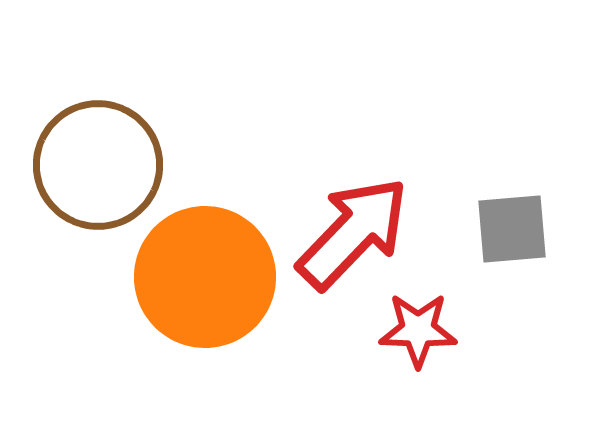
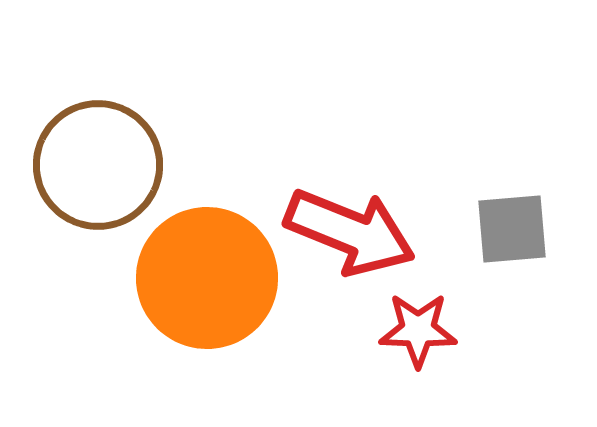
red arrow: moved 3 px left, 1 px up; rotated 68 degrees clockwise
orange circle: moved 2 px right, 1 px down
